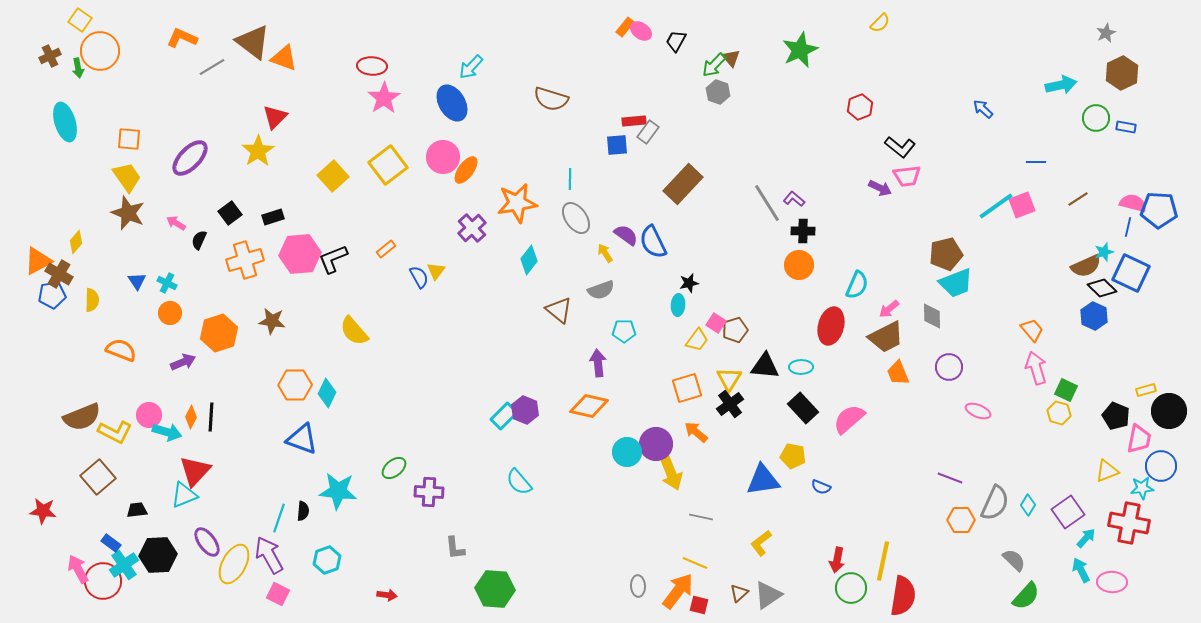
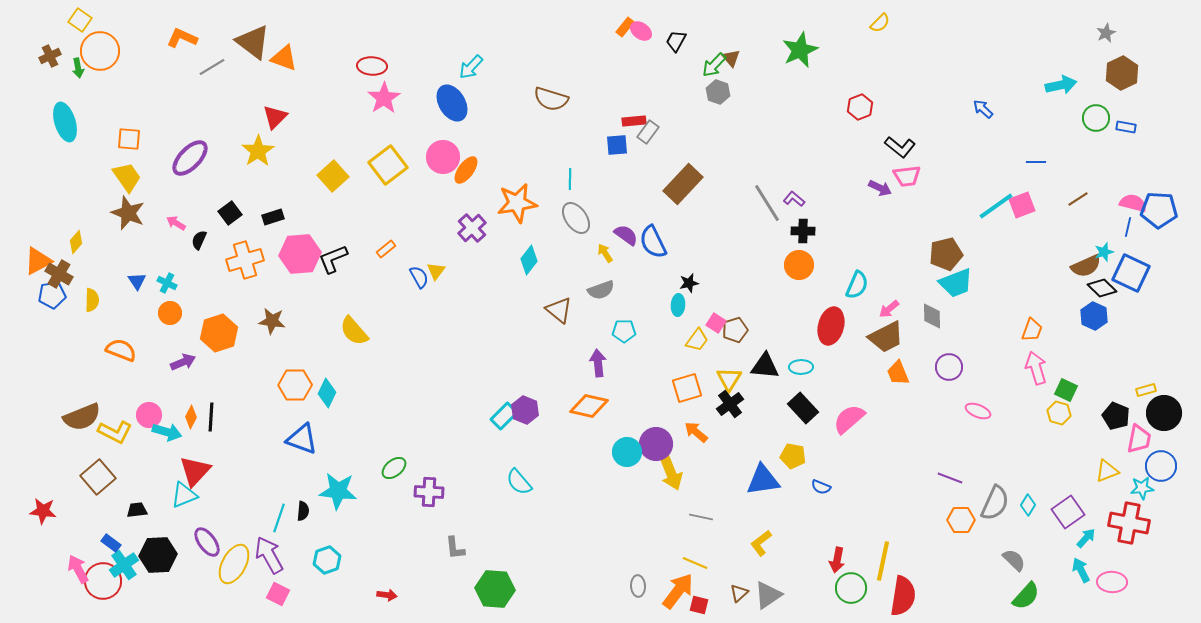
orange trapezoid at (1032, 330): rotated 60 degrees clockwise
black circle at (1169, 411): moved 5 px left, 2 px down
